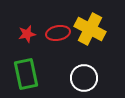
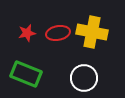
yellow cross: moved 2 px right, 3 px down; rotated 16 degrees counterclockwise
red star: moved 1 px up
green rectangle: rotated 56 degrees counterclockwise
